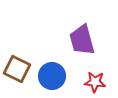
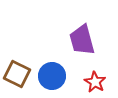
brown square: moved 5 px down
red star: rotated 25 degrees clockwise
